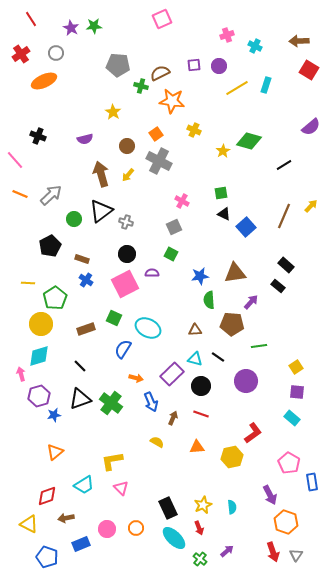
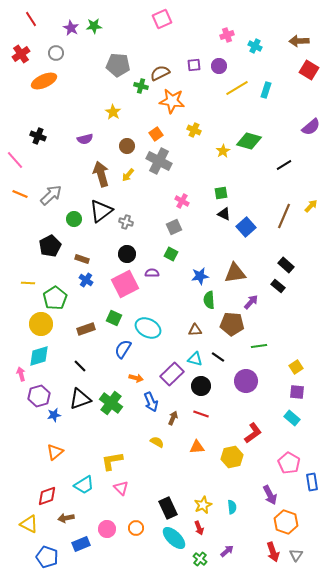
cyan rectangle at (266, 85): moved 5 px down
